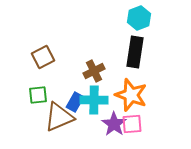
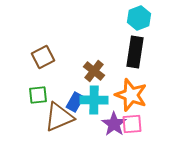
brown cross: rotated 25 degrees counterclockwise
